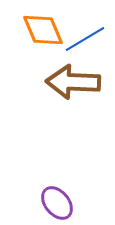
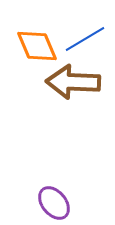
orange diamond: moved 6 px left, 16 px down
purple ellipse: moved 3 px left
